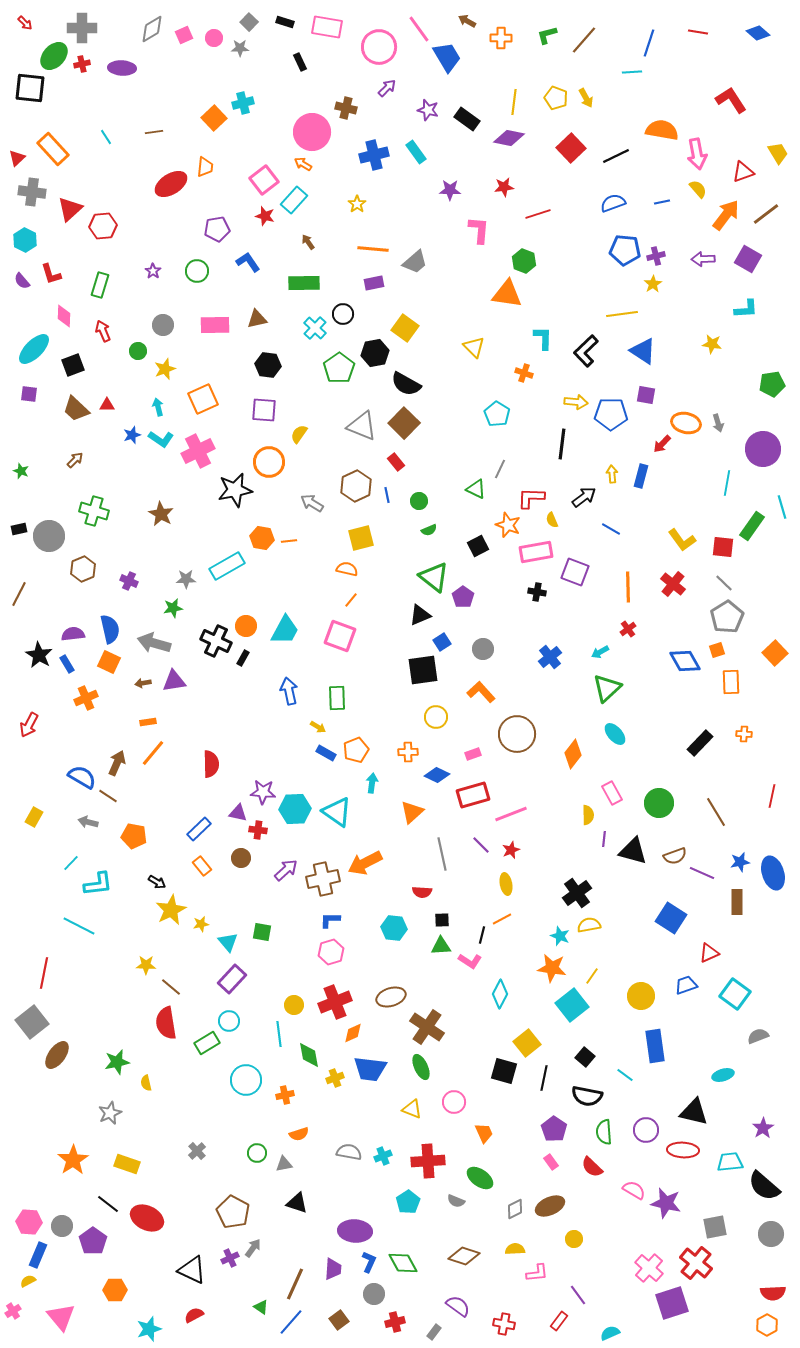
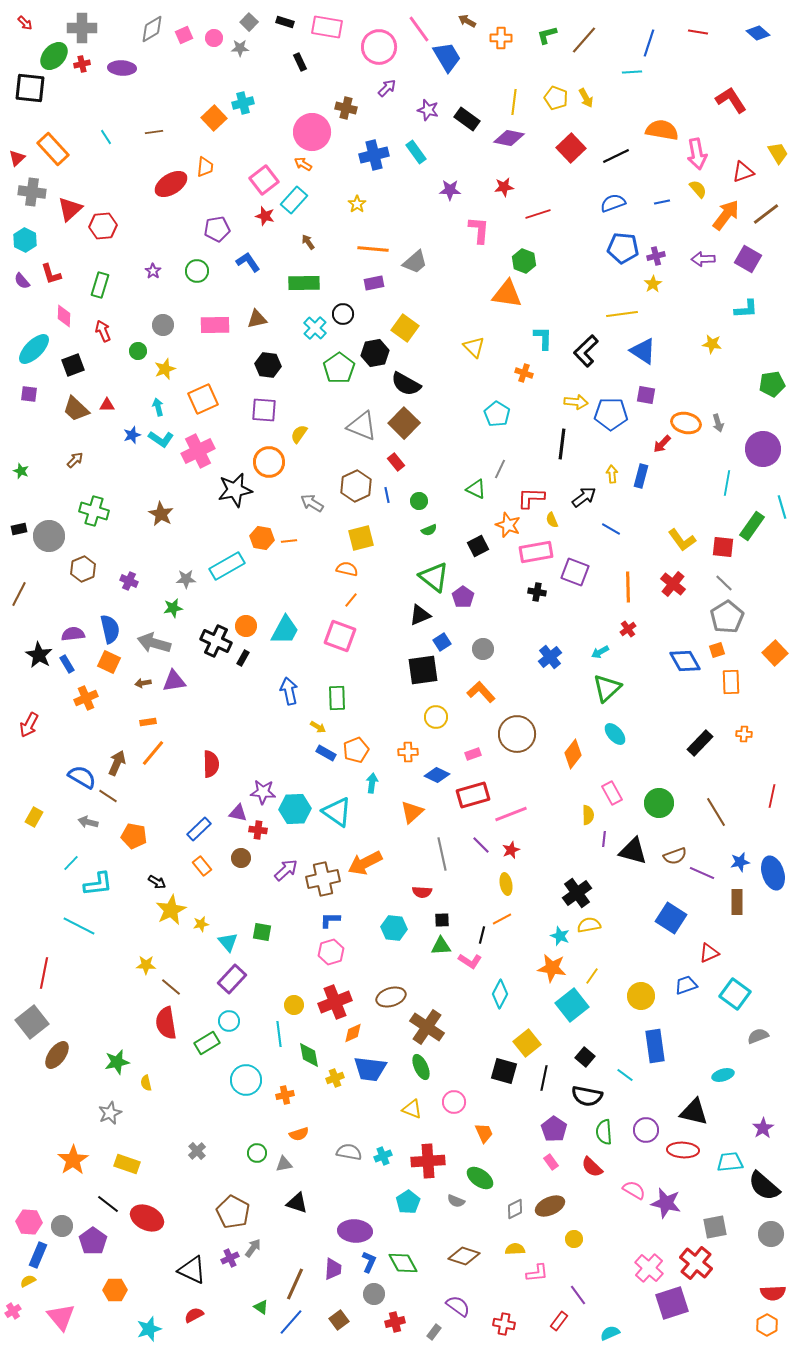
blue pentagon at (625, 250): moved 2 px left, 2 px up
